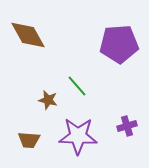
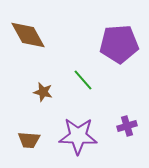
green line: moved 6 px right, 6 px up
brown star: moved 5 px left, 8 px up
